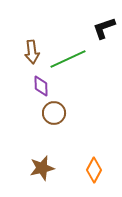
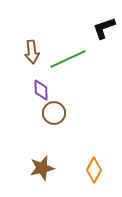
purple diamond: moved 4 px down
